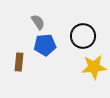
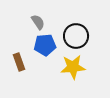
black circle: moved 7 px left
brown rectangle: rotated 24 degrees counterclockwise
yellow star: moved 21 px left
